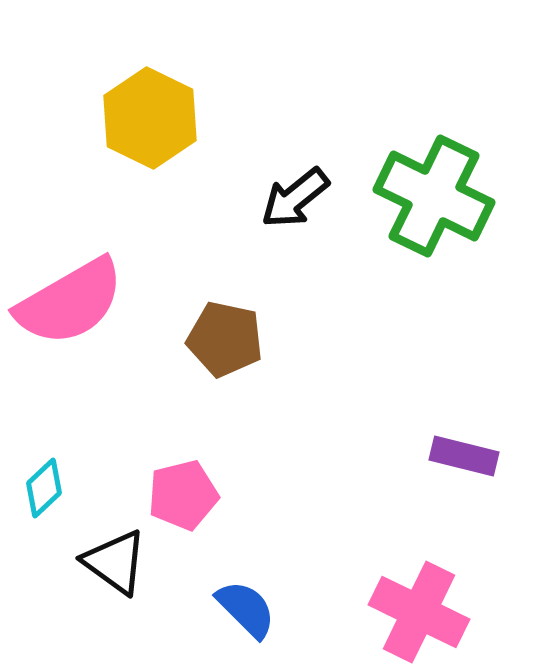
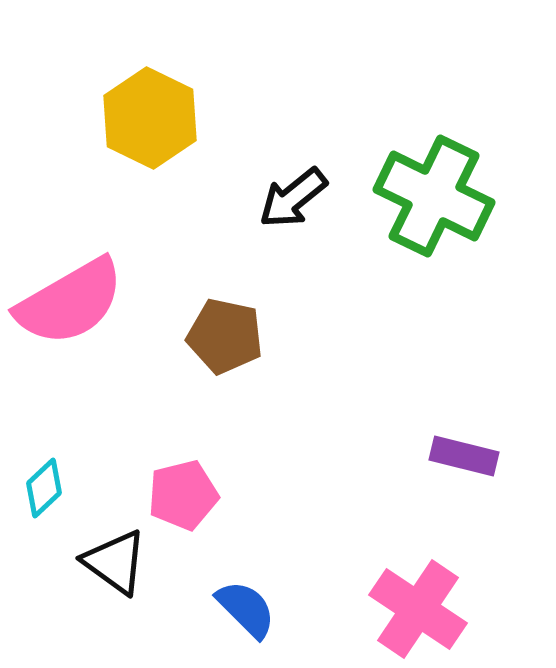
black arrow: moved 2 px left
brown pentagon: moved 3 px up
pink cross: moved 1 px left, 3 px up; rotated 8 degrees clockwise
